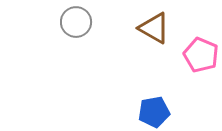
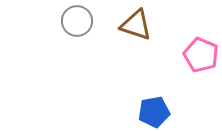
gray circle: moved 1 px right, 1 px up
brown triangle: moved 18 px left, 3 px up; rotated 12 degrees counterclockwise
